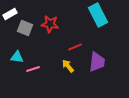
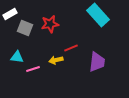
cyan rectangle: rotated 15 degrees counterclockwise
red star: rotated 18 degrees counterclockwise
red line: moved 4 px left, 1 px down
yellow arrow: moved 12 px left, 6 px up; rotated 64 degrees counterclockwise
